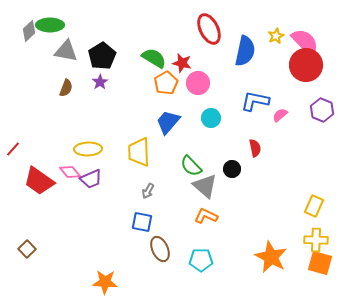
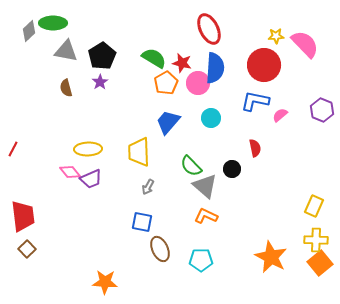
green ellipse at (50, 25): moved 3 px right, 2 px up
yellow star at (276, 36): rotated 21 degrees clockwise
pink semicircle at (305, 42): moved 2 px down
blue semicircle at (245, 51): moved 30 px left, 17 px down; rotated 8 degrees counterclockwise
red circle at (306, 65): moved 42 px left
brown semicircle at (66, 88): rotated 144 degrees clockwise
red line at (13, 149): rotated 14 degrees counterclockwise
red trapezoid at (39, 181): moved 16 px left, 35 px down; rotated 132 degrees counterclockwise
gray arrow at (148, 191): moved 4 px up
orange square at (320, 263): rotated 35 degrees clockwise
